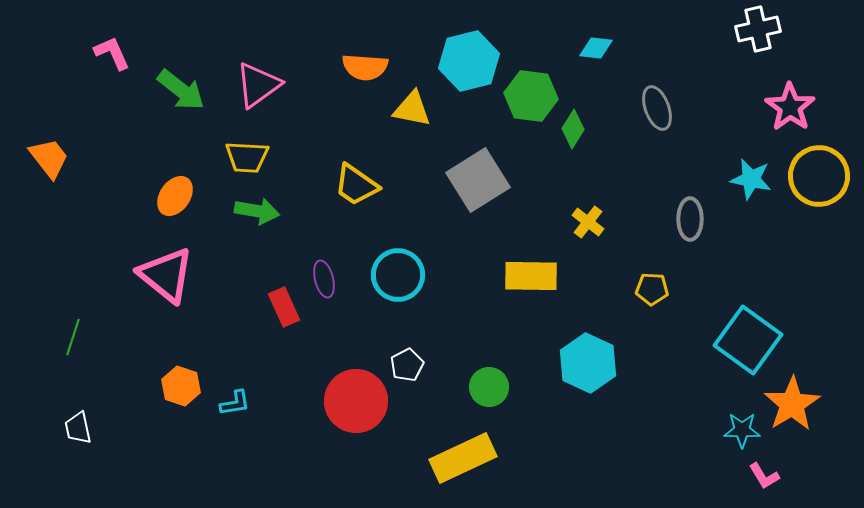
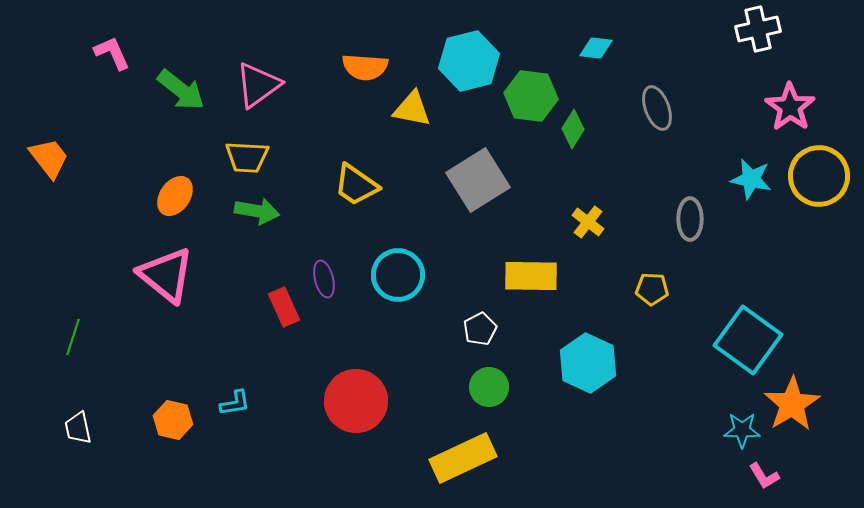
white pentagon at (407, 365): moved 73 px right, 36 px up
orange hexagon at (181, 386): moved 8 px left, 34 px down; rotated 6 degrees counterclockwise
